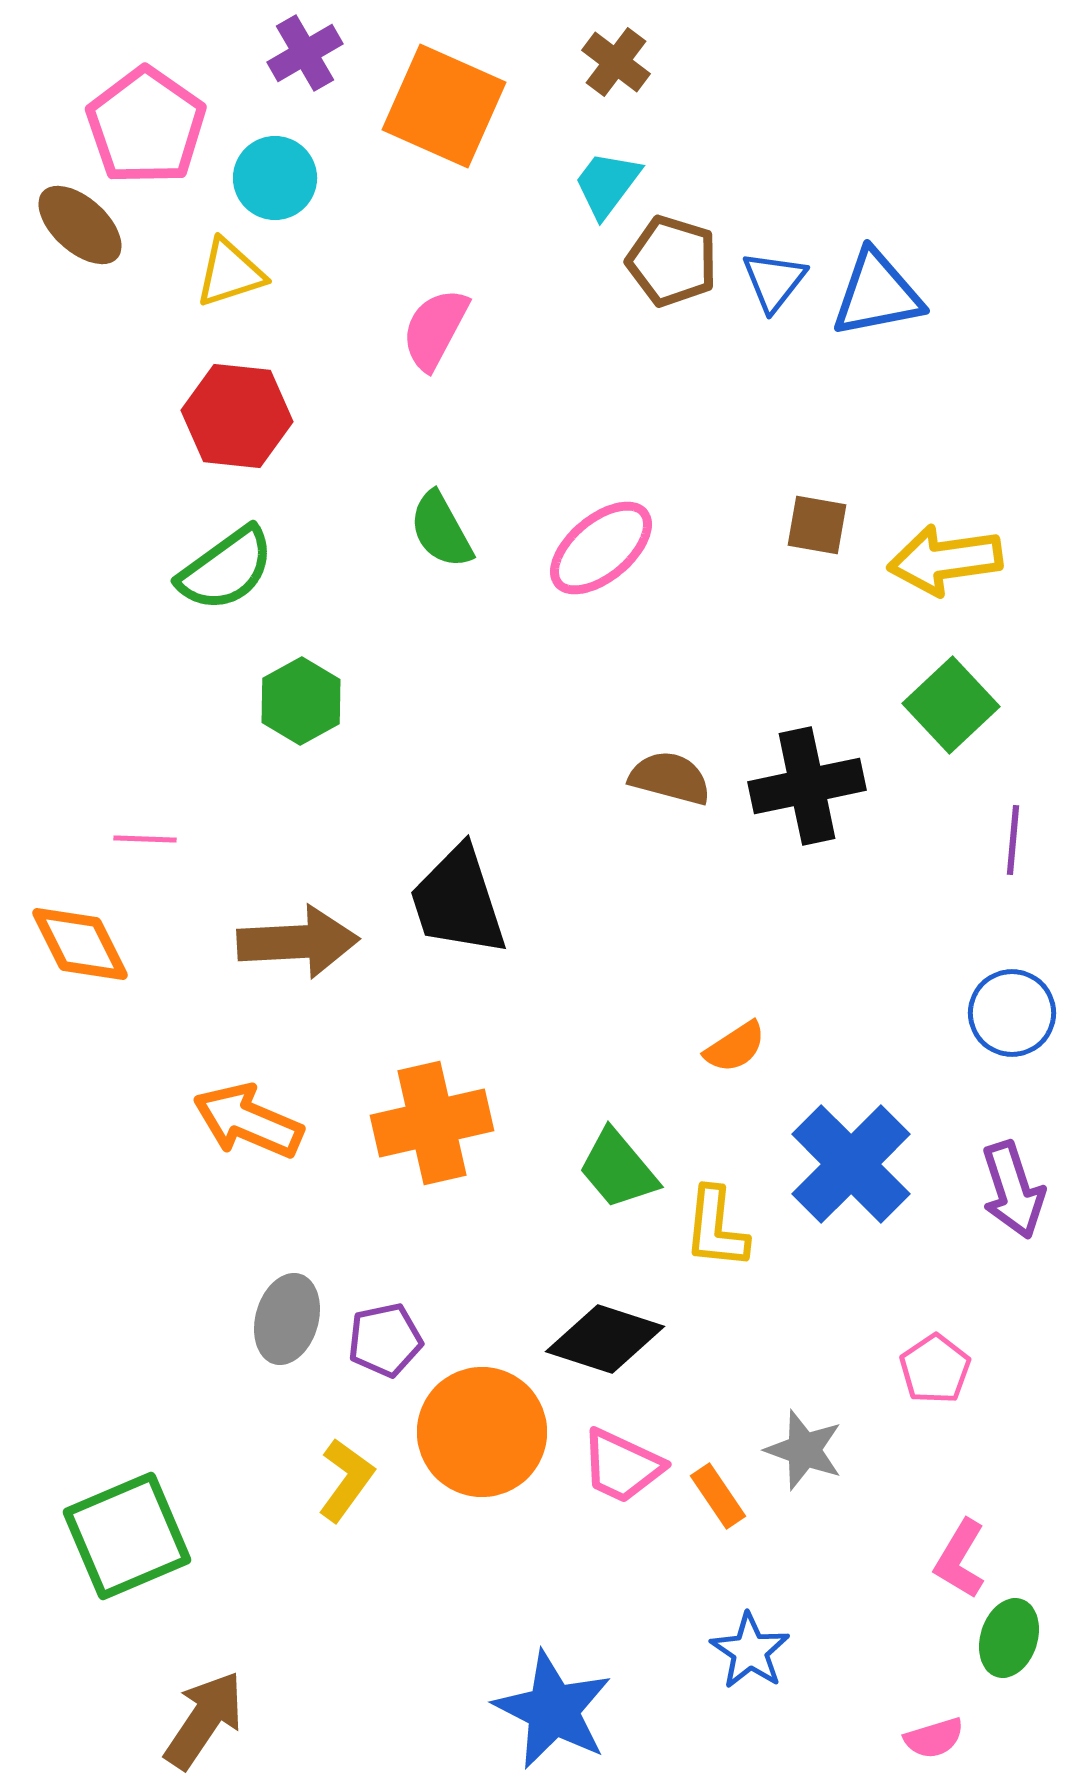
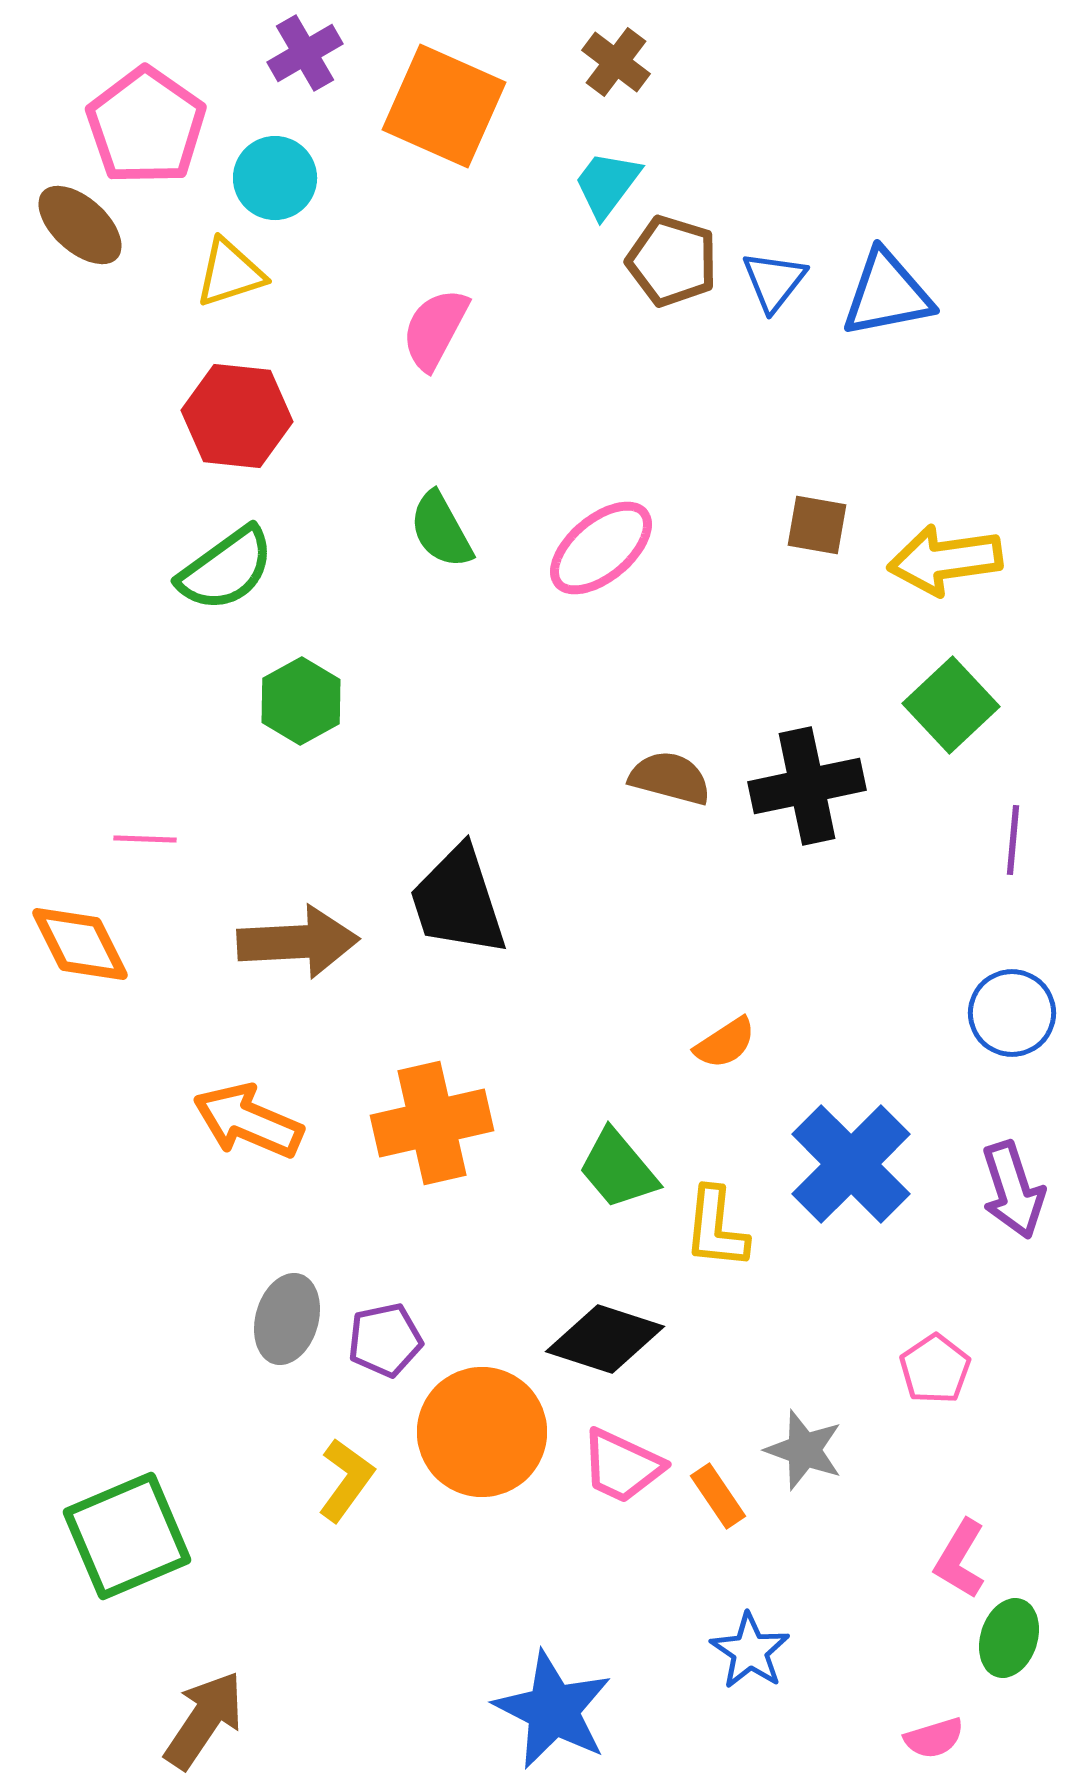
blue triangle at (877, 294): moved 10 px right
orange semicircle at (735, 1047): moved 10 px left, 4 px up
